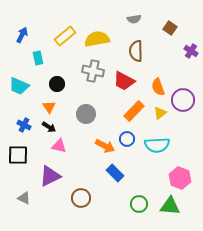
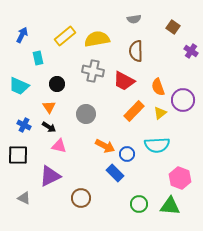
brown square: moved 3 px right, 1 px up
blue circle: moved 15 px down
